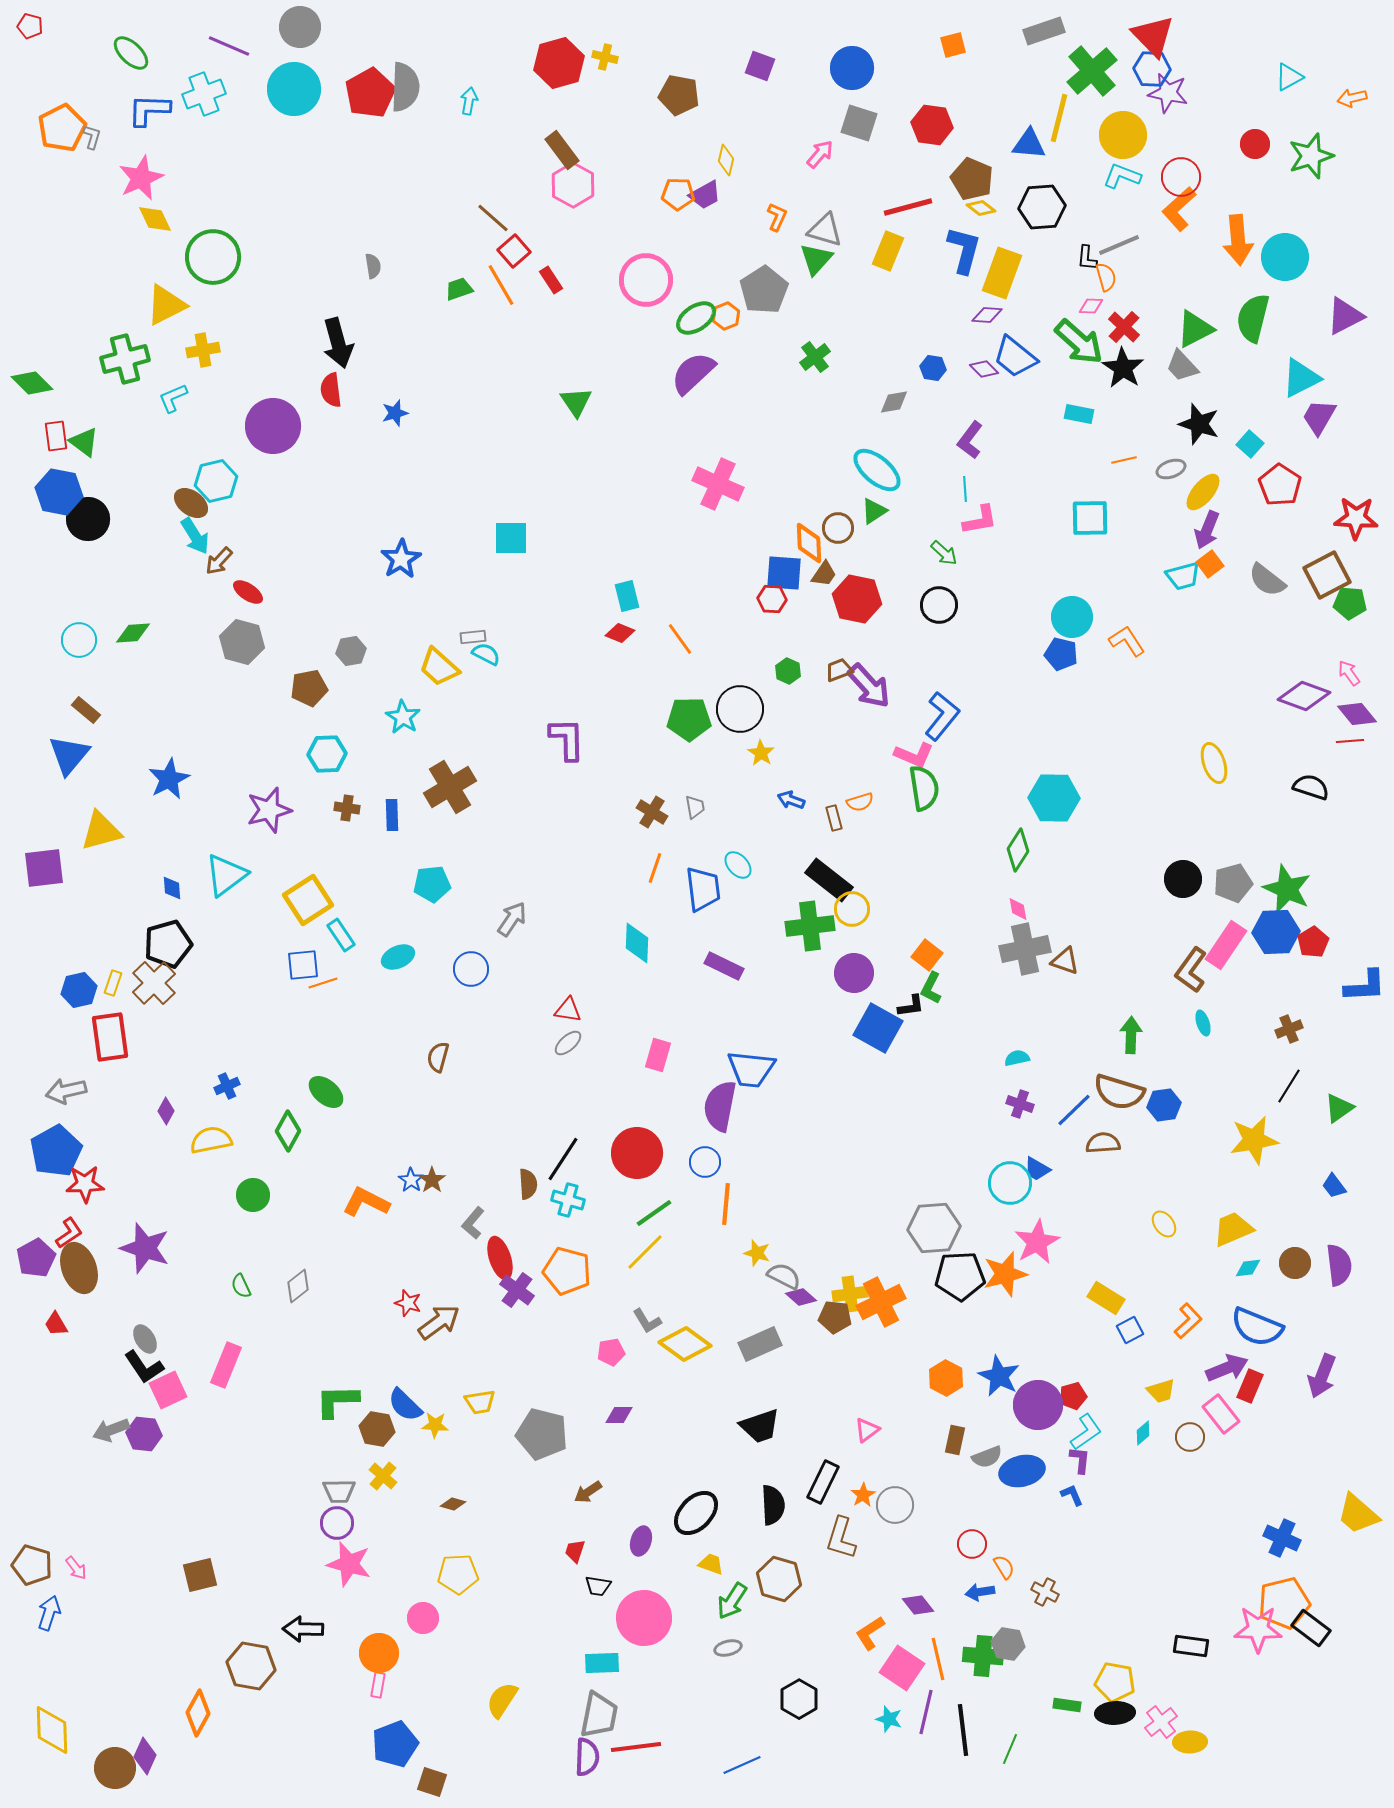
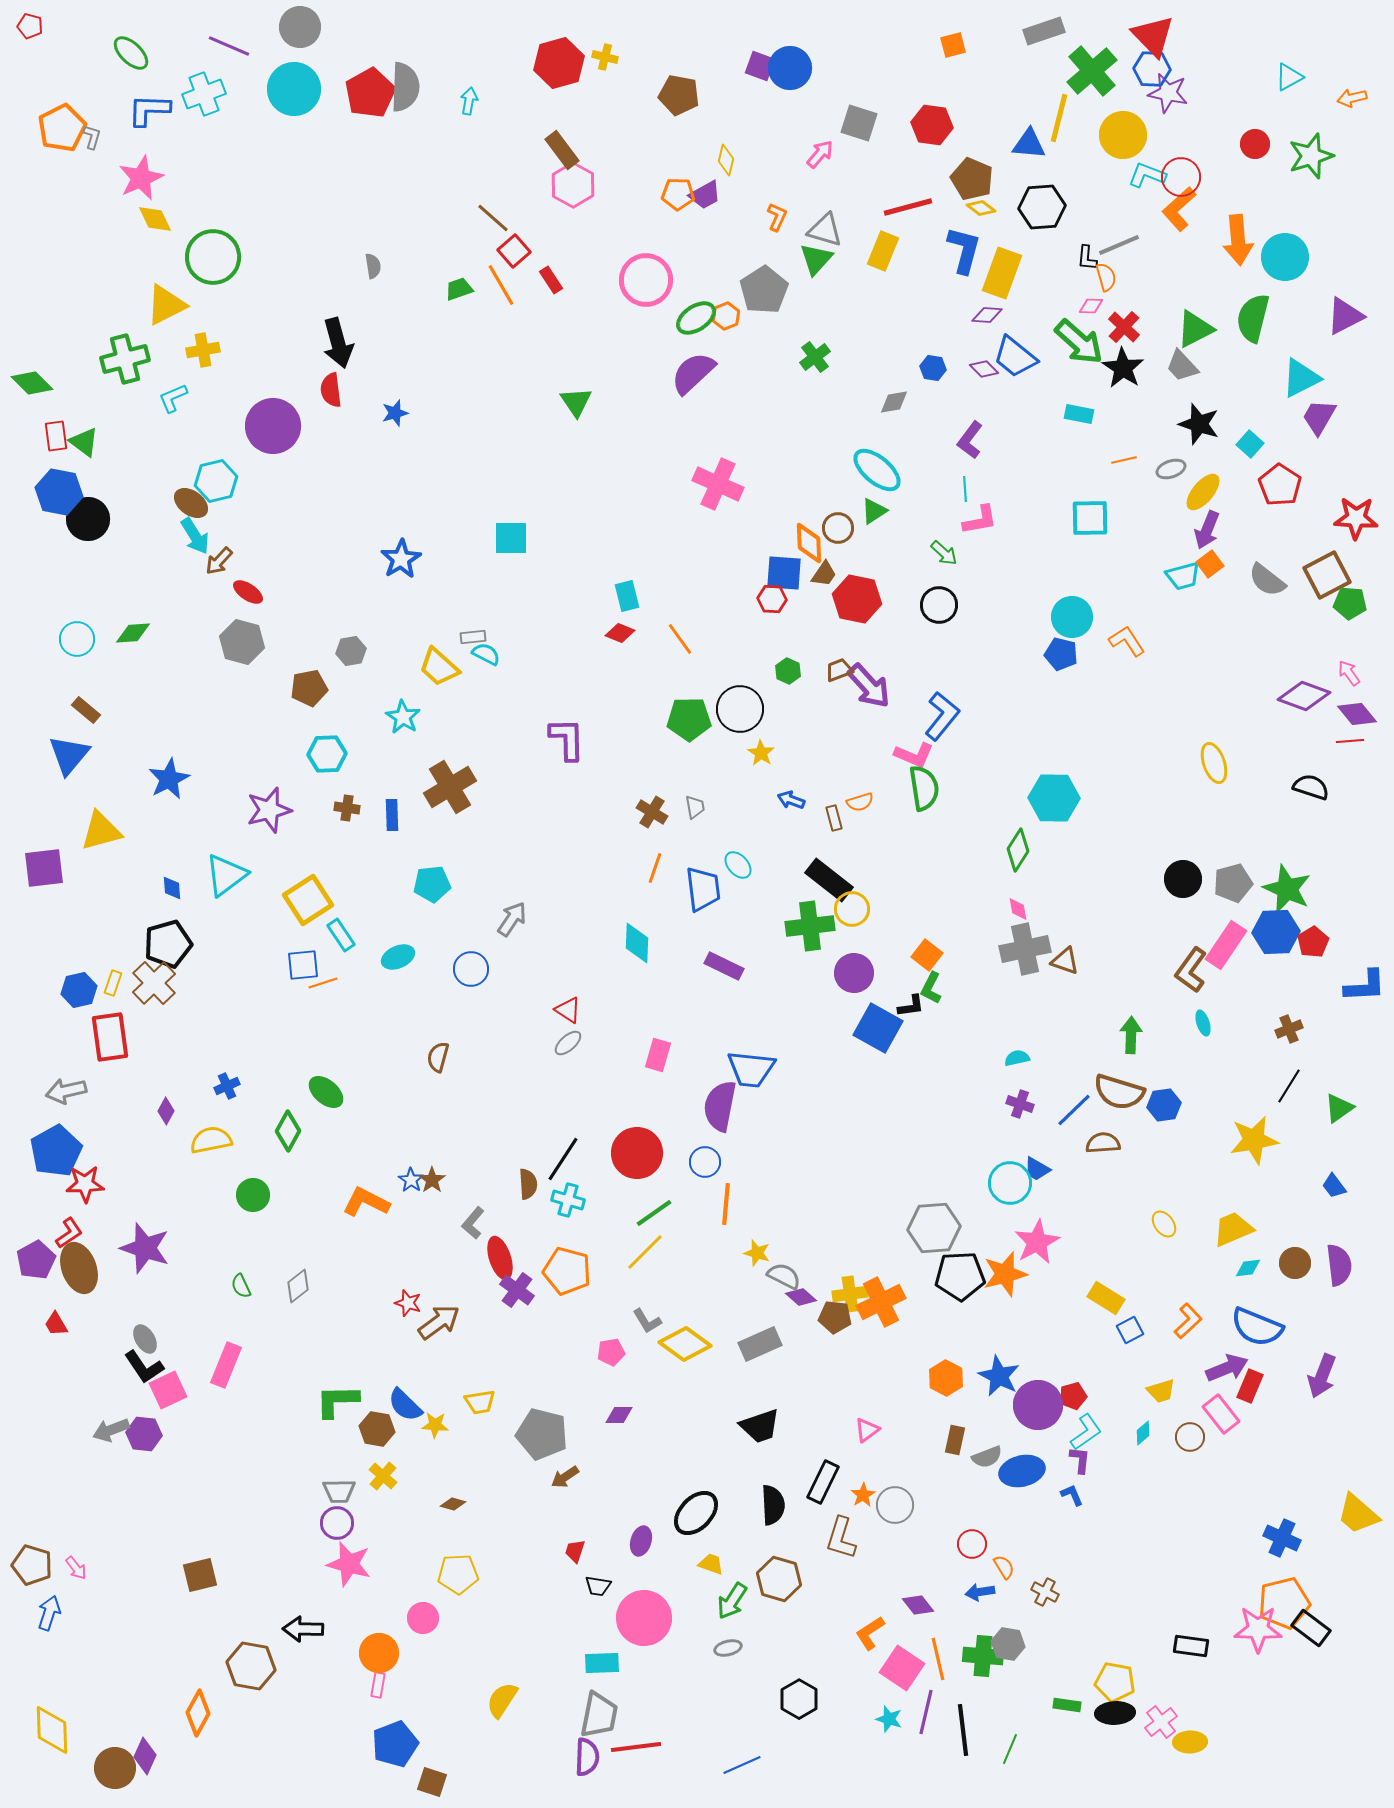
blue circle at (852, 68): moved 62 px left
cyan L-shape at (1122, 176): moved 25 px right, 1 px up
yellow rectangle at (888, 251): moved 5 px left
cyan circle at (79, 640): moved 2 px left, 1 px up
red triangle at (568, 1010): rotated 24 degrees clockwise
purple pentagon at (36, 1258): moved 2 px down
brown arrow at (588, 1492): moved 23 px left, 15 px up
